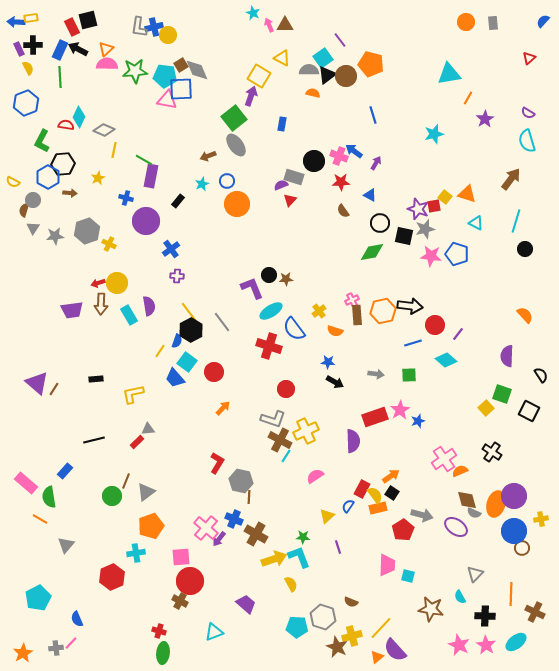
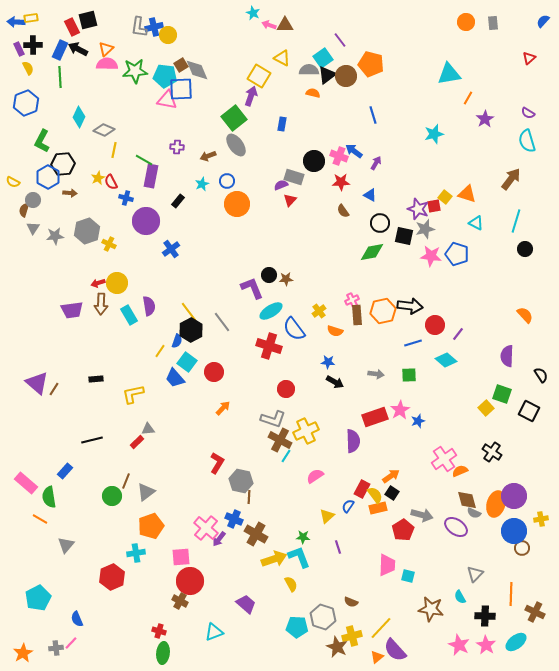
pink arrow at (269, 25): rotated 48 degrees counterclockwise
red semicircle at (66, 125): moved 45 px right, 57 px down; rotated 126 degrees counterclockwise
purple cross at (177, 276): moved 129 px up
black line at (94, 440): moved 2 px left
